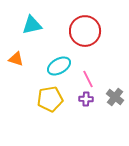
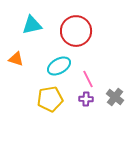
red circle: moved 9 px left
